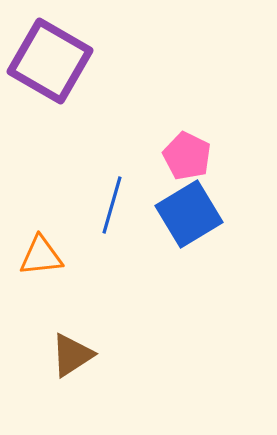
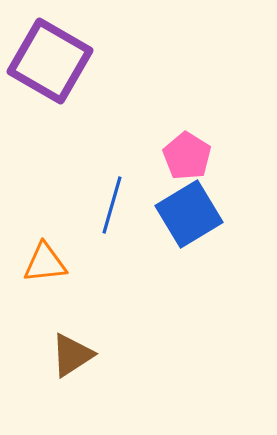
pink pentagon: rotated 6 degrees clockwise
orange triangle: moved 4 px right, 7 px down
